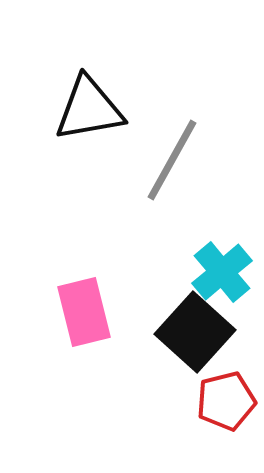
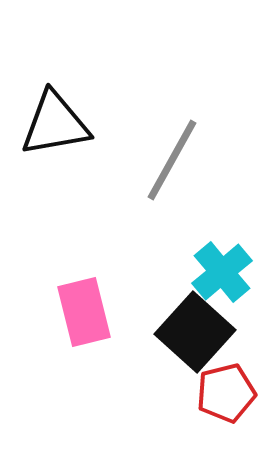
black triangle: moved 34 px left, 15 px down
red pentagon: moved 8 px up
